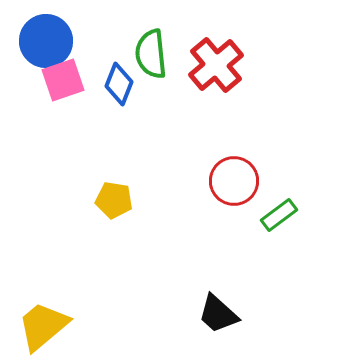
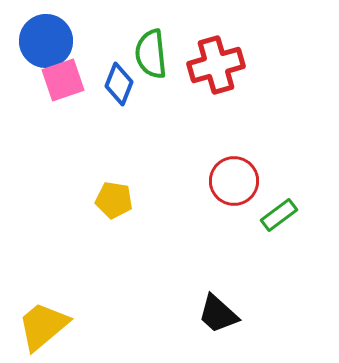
red cross: rotated 24 degrees clockwise
